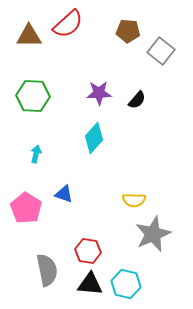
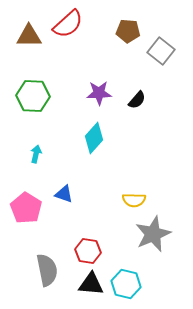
black triangle: moved 1 px right
